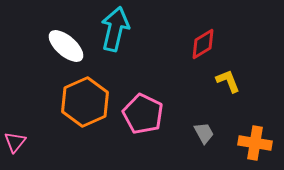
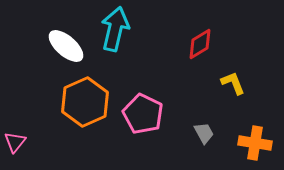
red diamond: moved 3 px left
yellow L-shape: moved 5 px right, 2 px down
